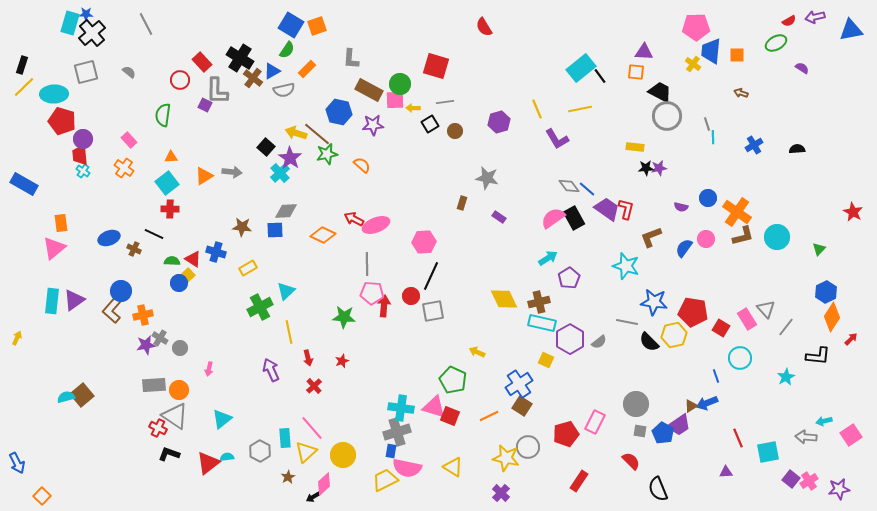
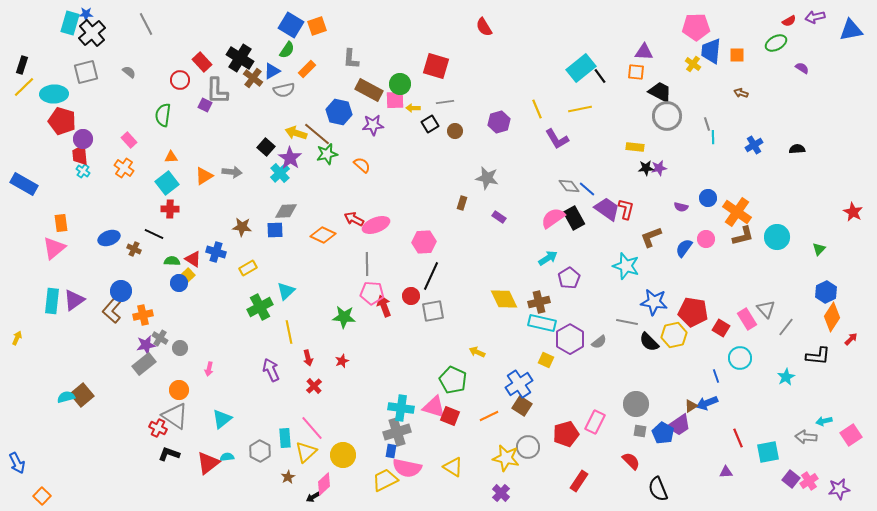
red arrow at (384, 306): rotated 25 degrees counterclockwise
gray rectangle at (154, 385): moved 10 px left, 21 px up; rotated 35 degrees counterclockwise
